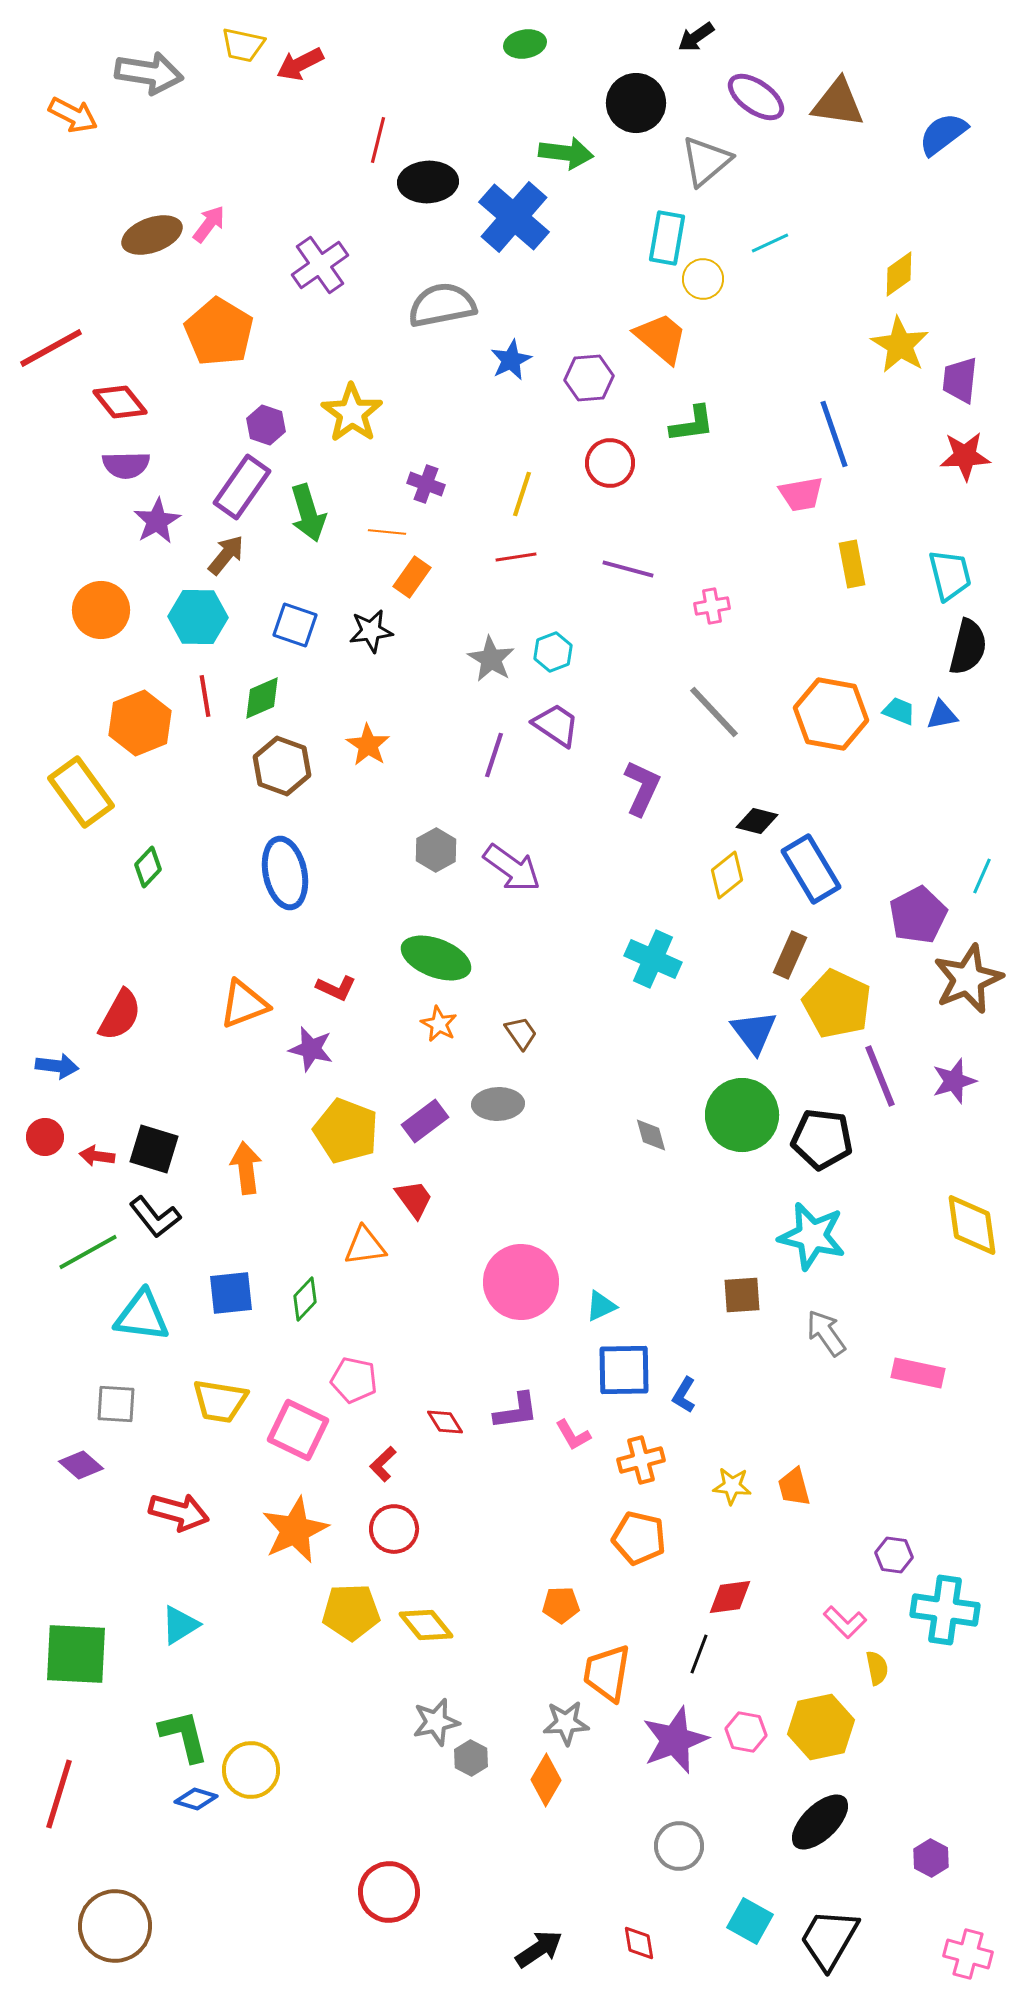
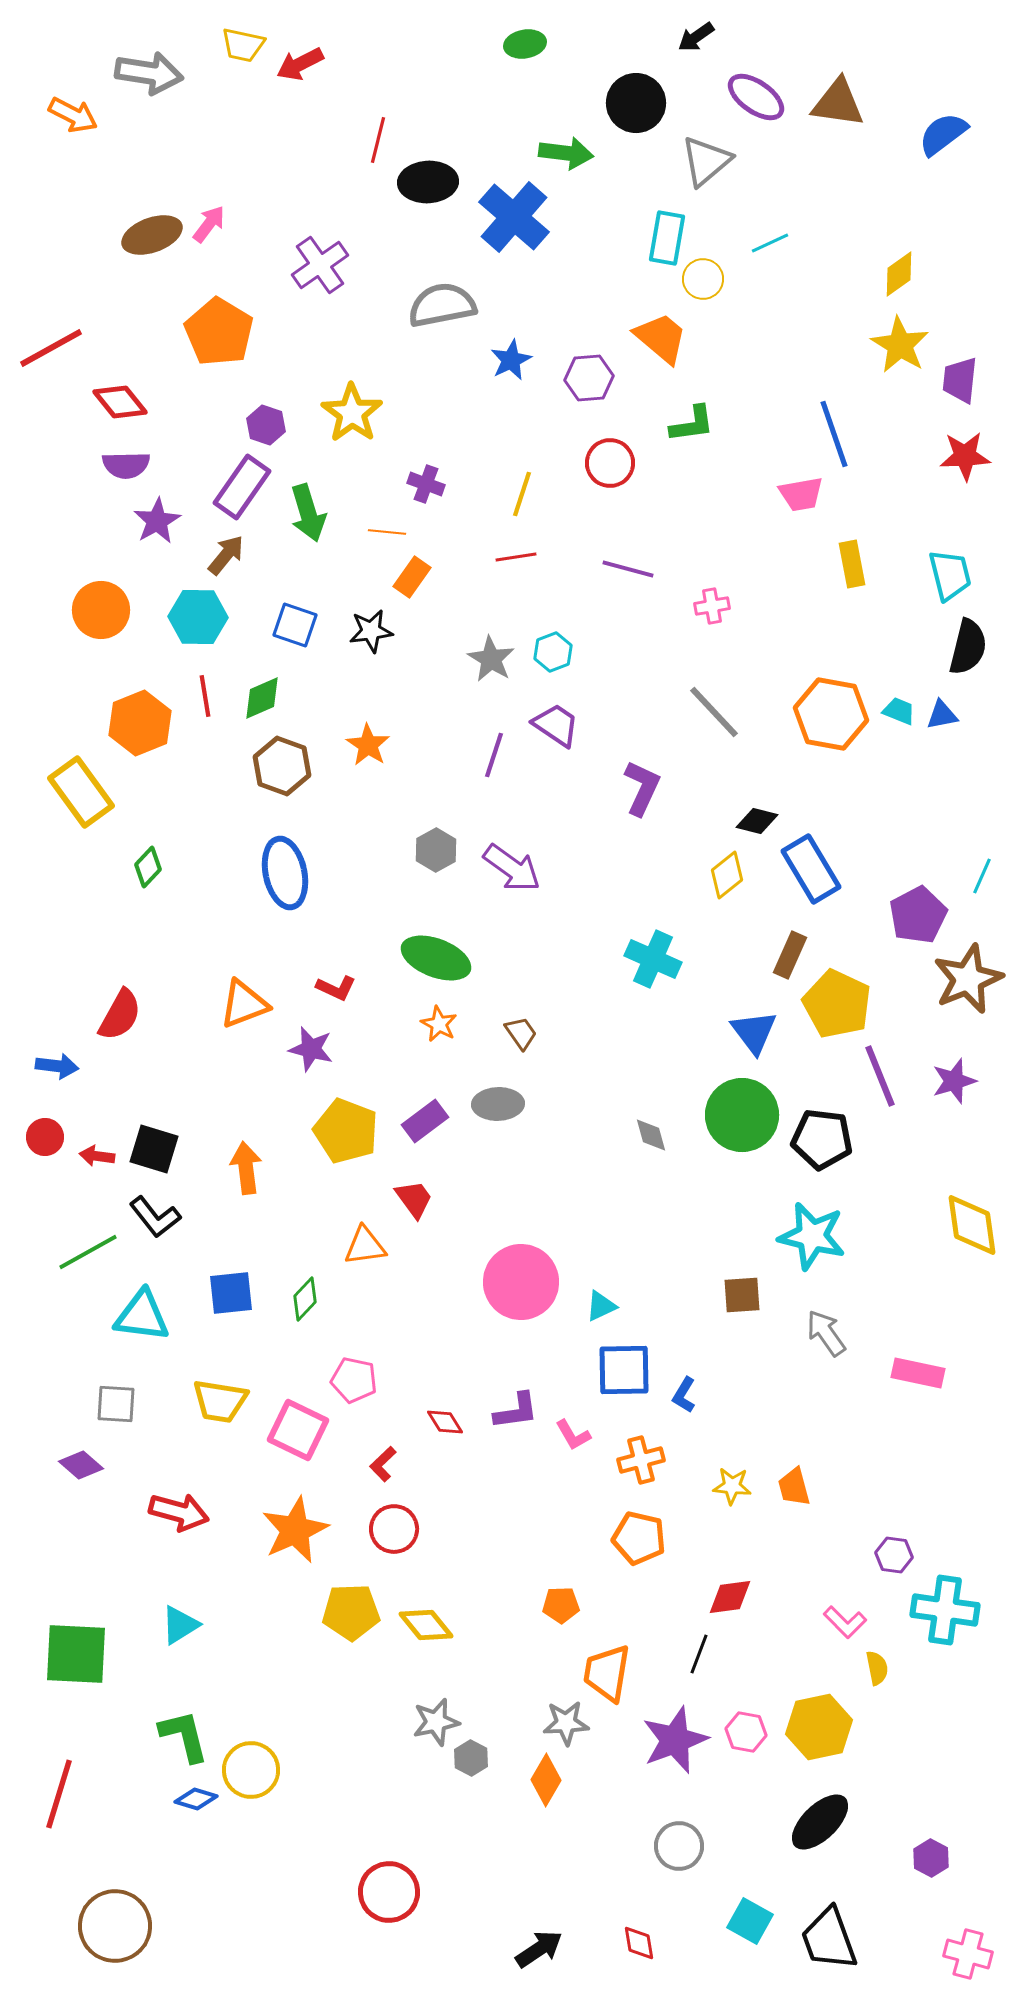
yellow hexagon at (821, 1727): moved 2 px left
black trapezoid at (829, 1939): rotated 50 degrees counterclockwise
